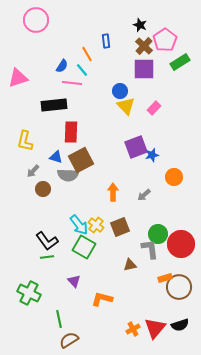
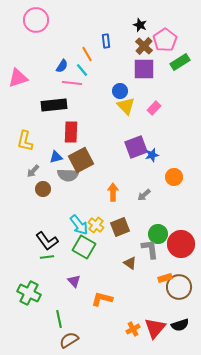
blue triangle at (56, 157): rotated 32 degrees counterclockwise
brown triangle at (130, 265): moved 2 px up; rotated 48 degrees clockwise
